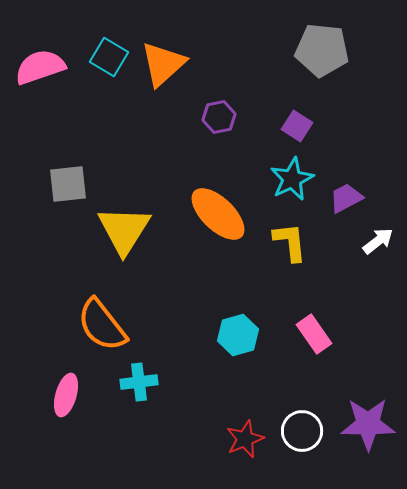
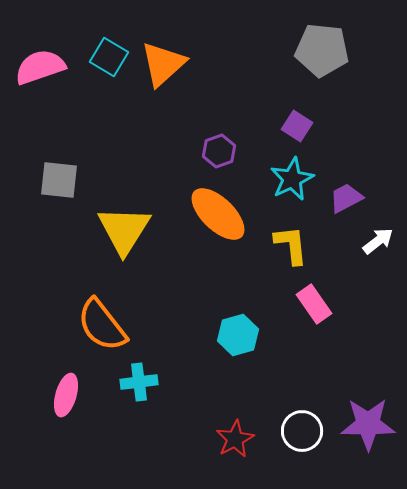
purple hexagon: moved 34 px down; rotated 8 degrees counterclockwise
gray square: moved 9 px left, 4 px up; rotated 12 degrees clockwise
yellow L-shape: moved 1 px right, 3 px down
pink rectangle: moved 30 px up
red star: moved 10 px left; rotated 6 degrees counterclockwise
